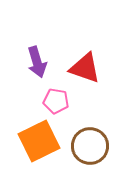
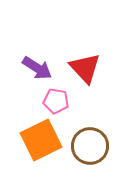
purple arrow: moved 6 px down; rotated 40 degrees counterclockwise
red triangle: rotated 28 degrees clockwise
orange square: moved 2 px right, 1 px up
